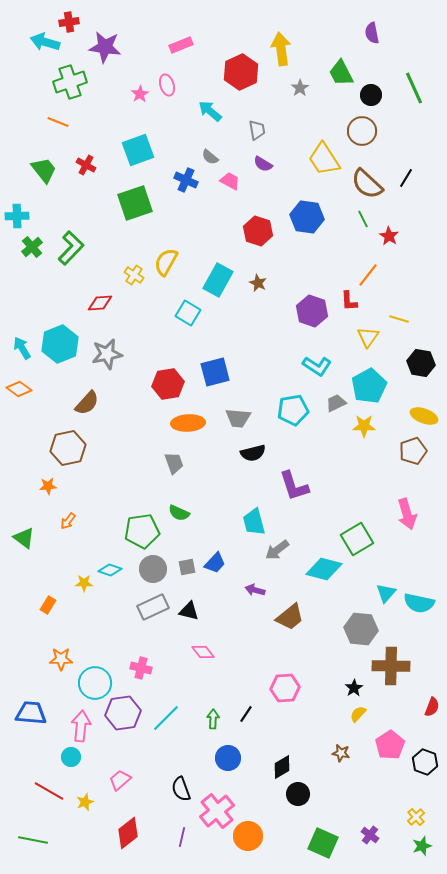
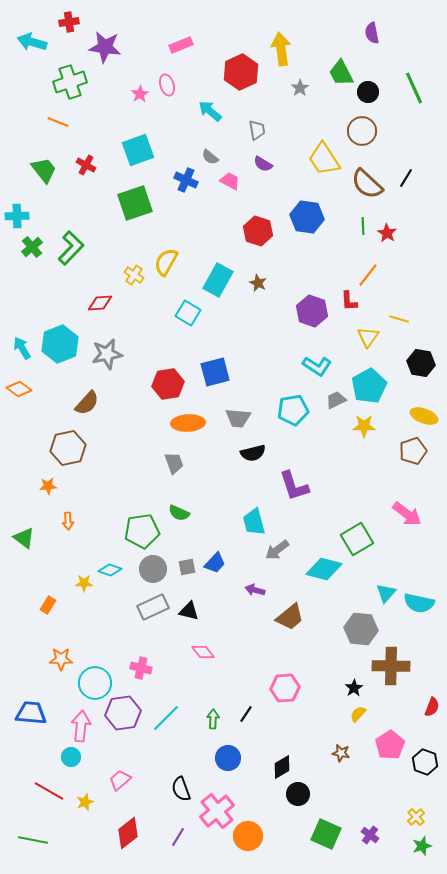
cyan arrow at (45, 42): moved 13 px left
black circle at (371, 95): moved 3 px left, 3 px up
green line at (363, 219): moved 7 px down; rotated 24 degrees clockwise
red star at (389, 236): moved 2 px left, 3 px up
gray trapezoid at (336, 403): moved 3 px up
pink arrow at (407, 514): rotated 36 degrees counterclockwise
orange arrow at (68, 521): rotated 42 degrees counterclockwise
purple line at (182, 837): moved 4 px left; rotated 18 degrees clockwise
green square at (323, 843): moved 3 px right, 9 px up
